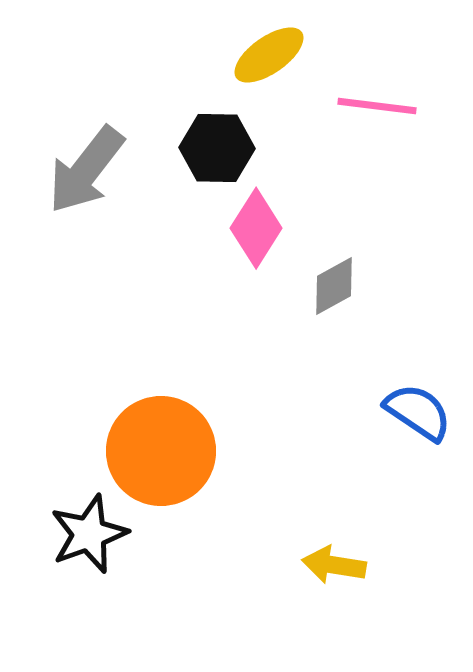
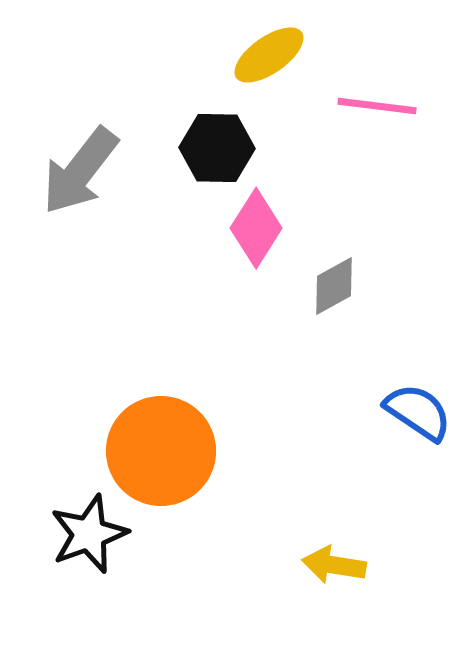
gray arrow: moved 6 px left, 1 px down
